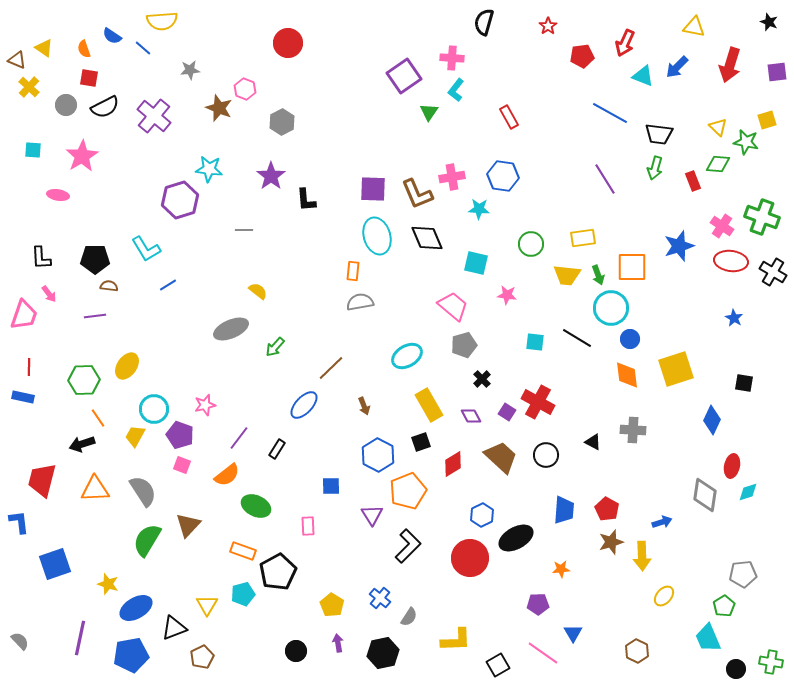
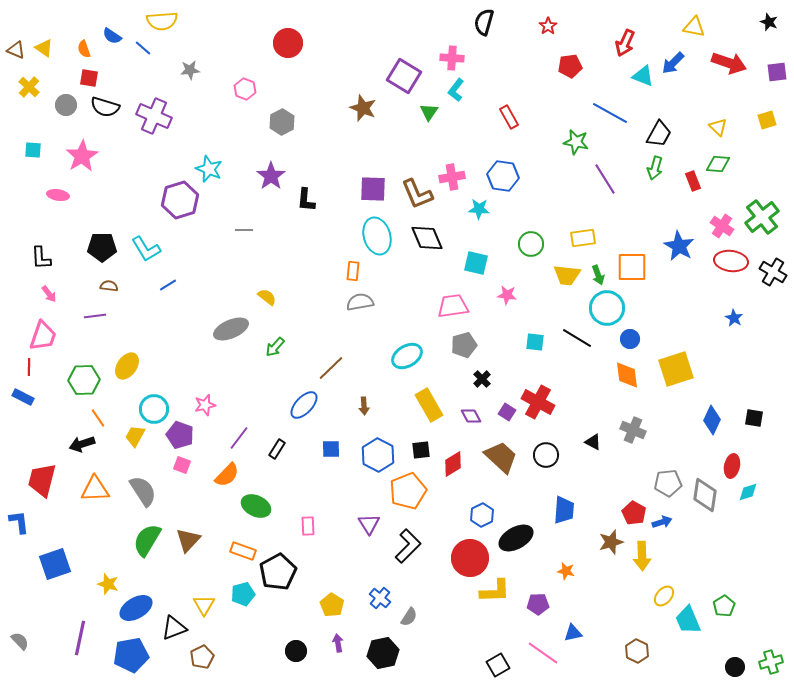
red pentagon at (582, 56): moved 12 px left, 10 px down
brown triangle at (17, 60): moved 1 px left, 10 px up
red arrow at (730, 65): moved 1 px left, 2 px up; rotated 88 degrees counterclockwise
blue arrow at (677, 67): moved 4 px left, 4 px up
purple square at (404, 76): rotated 24 degrees counterclockwise
black semicircle at (105, 107): rotated 44 degrees clockwise
brown star at (219, 108): moved 144 px right
purple cross at (154, 116): rotated 16 degrees counterclockwise
black trapezoid at (659, 134): rotated 68 degrees counterclockwise
green star at (746, 142): moved 170 px left
cyan star at (209, 169): rotated 16 degrees clockwise
black L-shape at (306, 200): rotated 10 degrees clockwise
green cross at (762, 217): rotated 32 degrees clockwise
blue star at (679, 246): rotated 24 degrees counterclockwise
black pentagon at (95, 259): moved 7 px right, 12 px up
yellow semicircle at (258, 291): moved 9 px right, 6 px down
pink trapezoid at (453, 306): rotated 48 degrees counterclockwise
cyan circle at (611, 308): moved 4 px left
pink trapezoid at (24, 315): moved 19 px right, 21 px down
black square at (744, 383): moved 10 px right, 35 px down
blue rectangle at (23, 397): rotated 15 degrees clockwise
brown arrow at (364, 406): rotated 18 degrees clockwise
gray cross at (633, 430): rotated 20 degrees clockwise
black square at (421, 442): moved 8 px down; rotated 12 degrees clockwise
orange semicircle at (227, 475): rotated 8 degrees counterclockwise
blue square at (331, 486): moved 37 px up
red pentagon at (607, 509): moved 27 px right, 4 px down
purple triangle at (372, 515): moved 3 px left, 9 px down
brown triangle at (188, 525): moved 15 px down
orange star at (561, 569): moved 5 px right, 2 px down; rotated 18 degrees clockwise
gray pentagon at (743, 574): moved 75 px left, 91 px up
yellow triangle at (207, 605): moved 3 px left
blue triangle at (573, 633): rotated 48 degrees clockwise
cyan trapezoid at (708, 638): moved 20 px left, 18 px up
yellow L-shape at (456, 640): moved 39 px right, 49 px up
green cross at (771, 662): rotated 25 degrees counterclockwise
black circle at (736, 669): moved 1 px left, 2 px up
